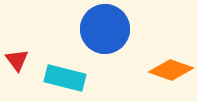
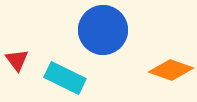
blue circle: moved 2 px left, 1 px down
cyan rectangle: rotated 12 degrees clockwise
